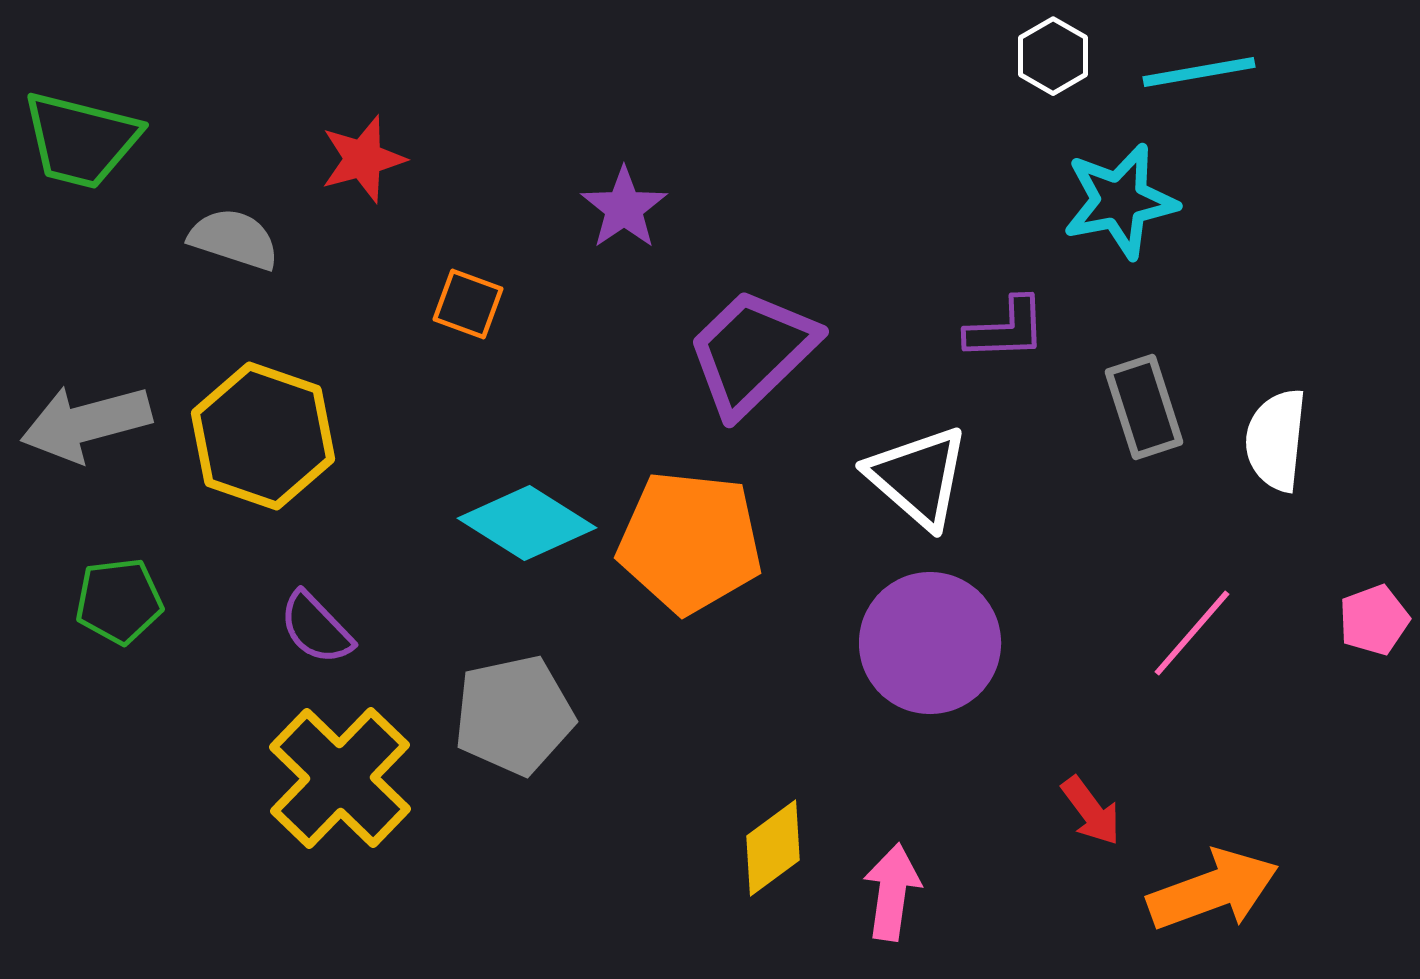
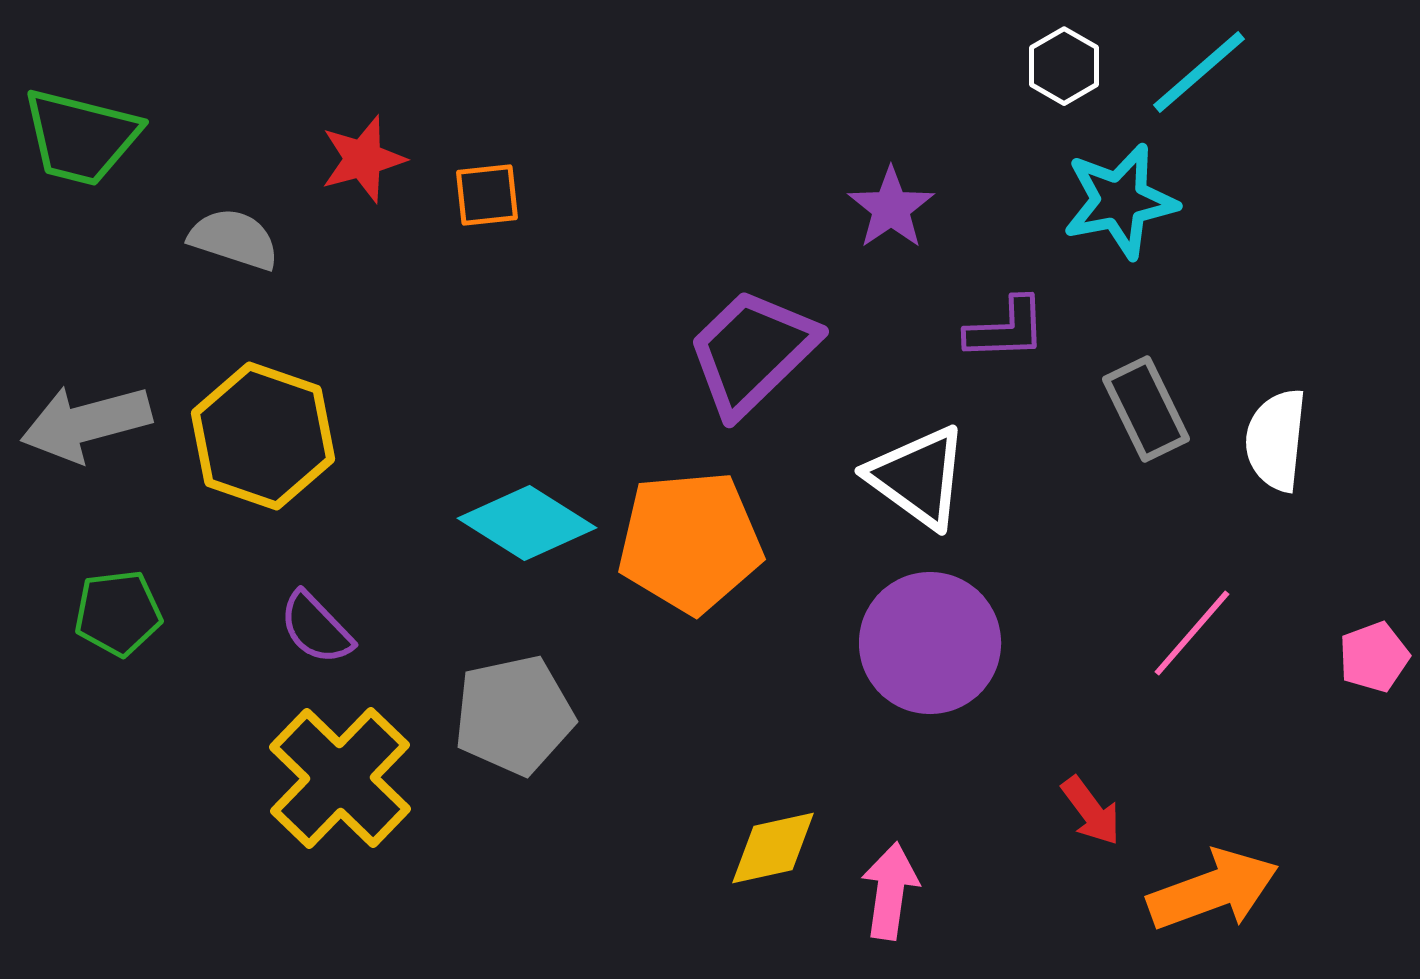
white hexagon: moved 11 px right, 10 px down
cyan line: rotated 31 degrees counterclockwise
green trapezoid: moved 3 px up
purple star: moved 267 px right
orange square: moved 19 px right, 109 px up; rotated 26 degrees counterclockwise
gray rectangle: moved 2 px right, 2 px down; rotated 8 degrees counterclockwise
white triangle: rotated 5 degrees counterclockwise
orange pentagon: rotated 11 degrees counterclockwise
green pentagon: moved 1 px left, 12 px down
pink pentagon: moved 37 px down
yellow diamond: rotated 24 degrees clockwise
pink arrow: moved 2 px left, 1 px up
